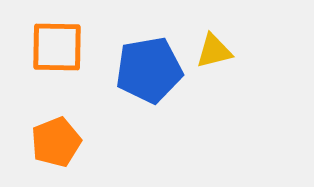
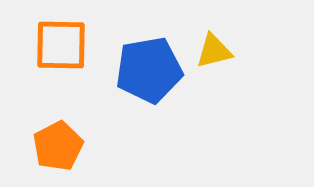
orange square: moved 4 px right, 2 px up
orange pentagon: moved 2 px right, 4 px down; rotated 6 degrees counterclockwise
